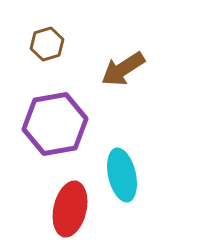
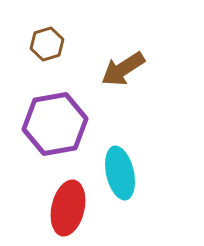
cyan ellipse: moved 2 px left, 2 px up
red ellipse: moved 2 px left, 1 px up
